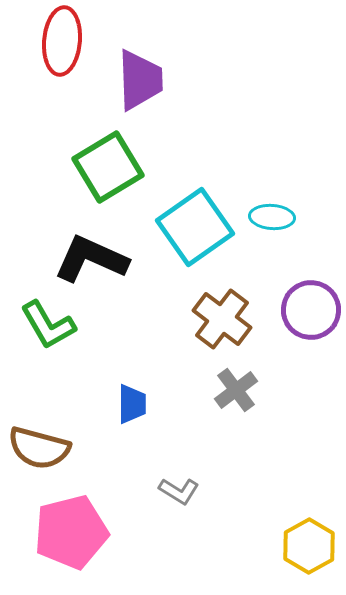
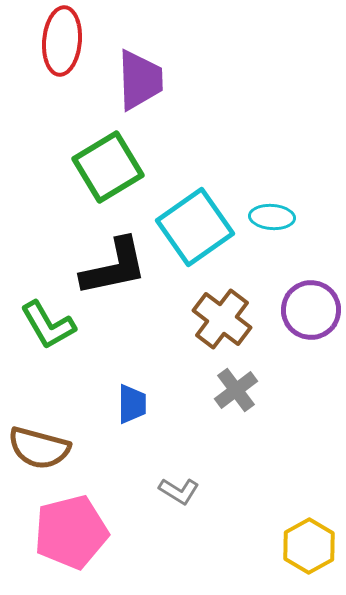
black L-shape: moved 23 px right, 8 px down; rotated 144 degrees clockwise
